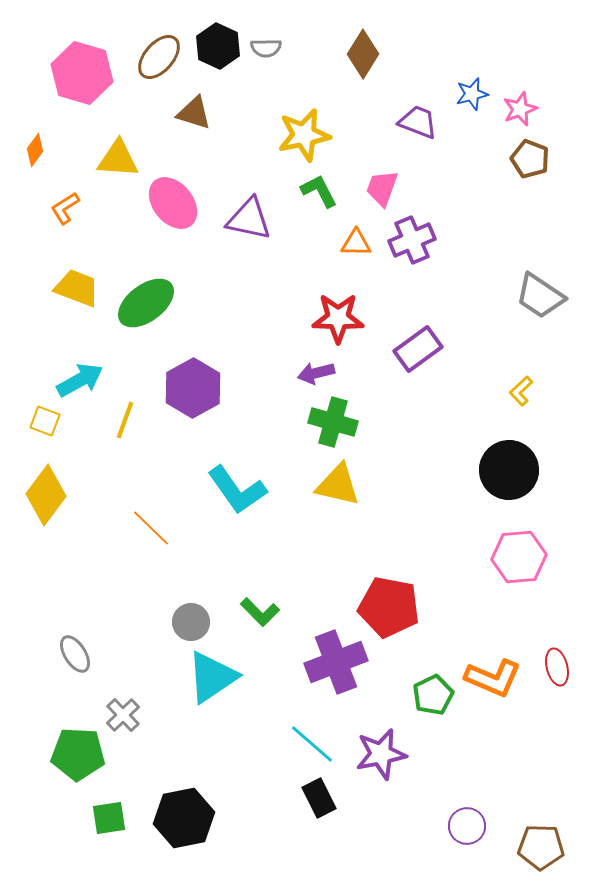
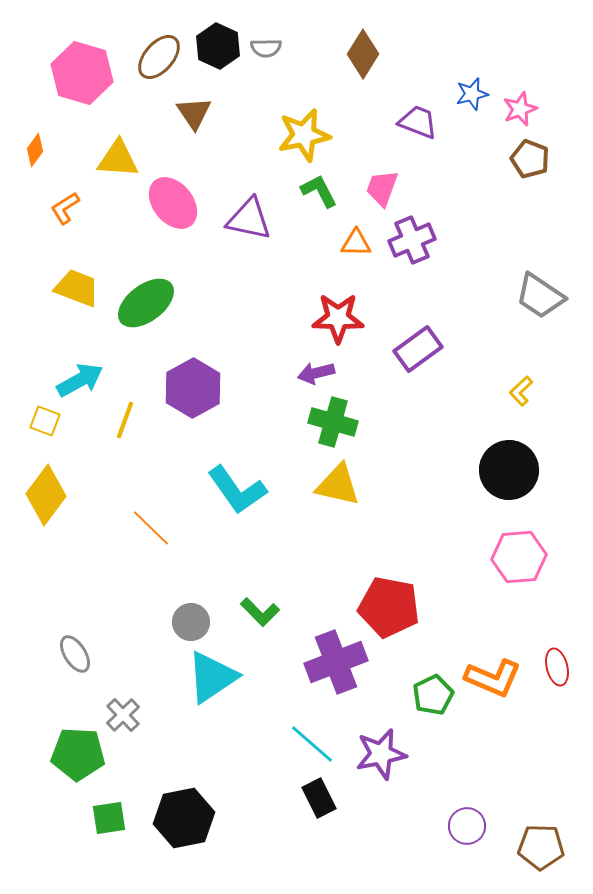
brown triangle at (194, 113): rotated 39 degrees clockwise
